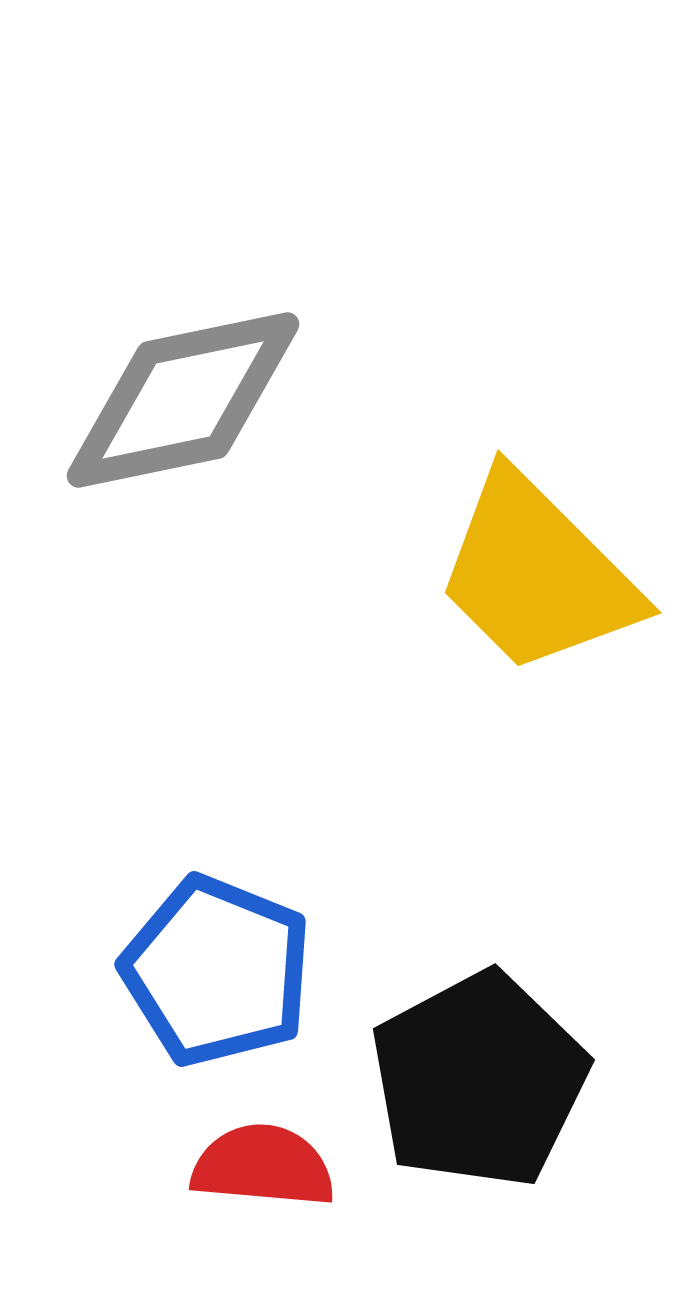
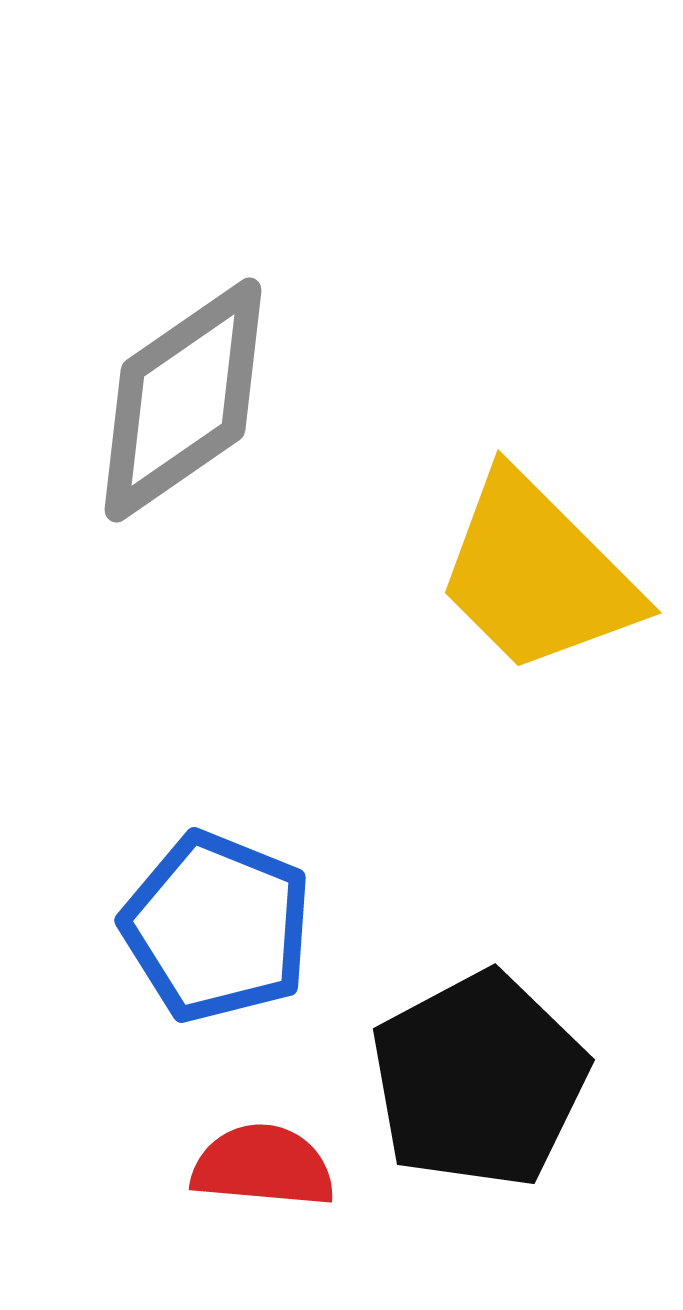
gray diamond: rotated 23 degrees counterclockwise
blue pentagon: moved 44 px up
